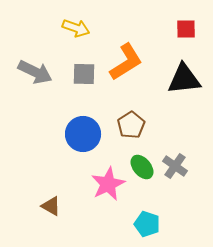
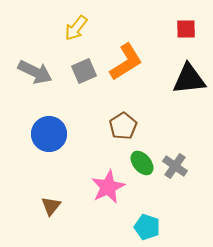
yellow arrow: rotated 108 degrees clockwise
gray square: moved 3 px up; rotated 25 degrees counterclockwise
black triangle: moved 5 px right
brown pentagon: moved 8 px left, 1 px down
blue circle: moved 34 px left
green ellipse: moved 4 px up
pink star: moved 3 px down
brown triangle: rotated 40 degrees clockwise
cyan pentagon: moved 3 px down
